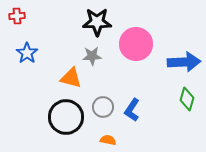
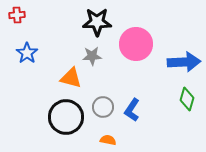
red cross: moved 1 px up
